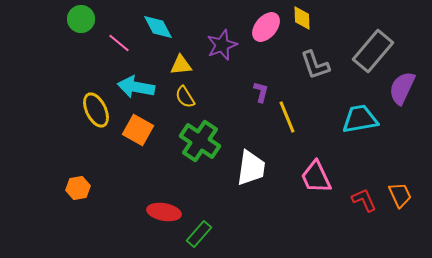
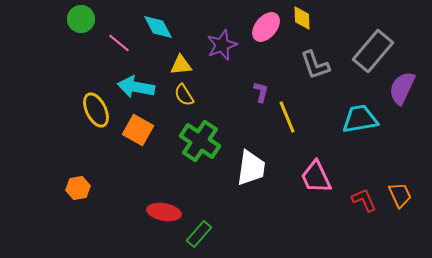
yellow semicircle: moved 1 px left, 2 px up
